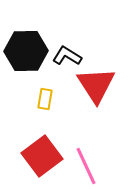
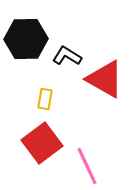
black hexagon: moved 12 px up
red triangle: moved 9 px right, 6 px up; rotated 27 degrees counterclockwise
red square: moved 13 px up
pink line: moved 1 px right
